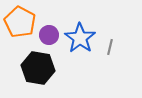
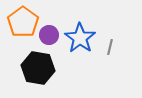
orange pentagon: moved 3 px right; rotated 8 degrees clockwise
